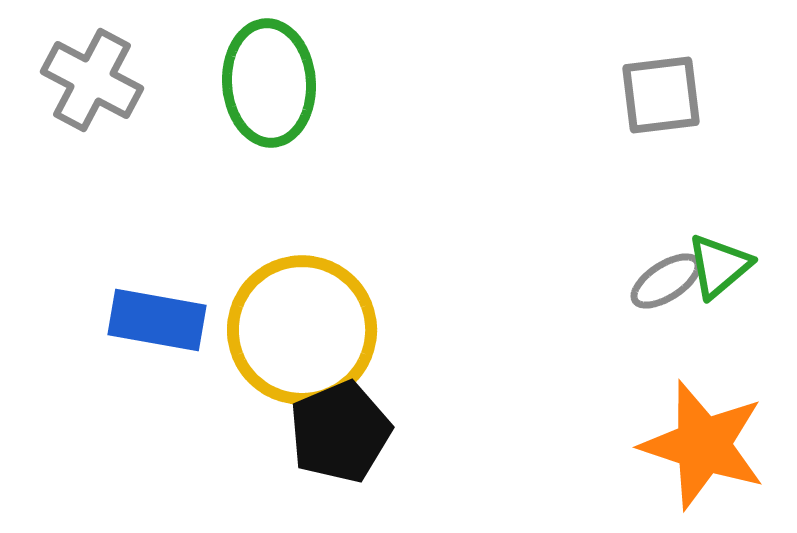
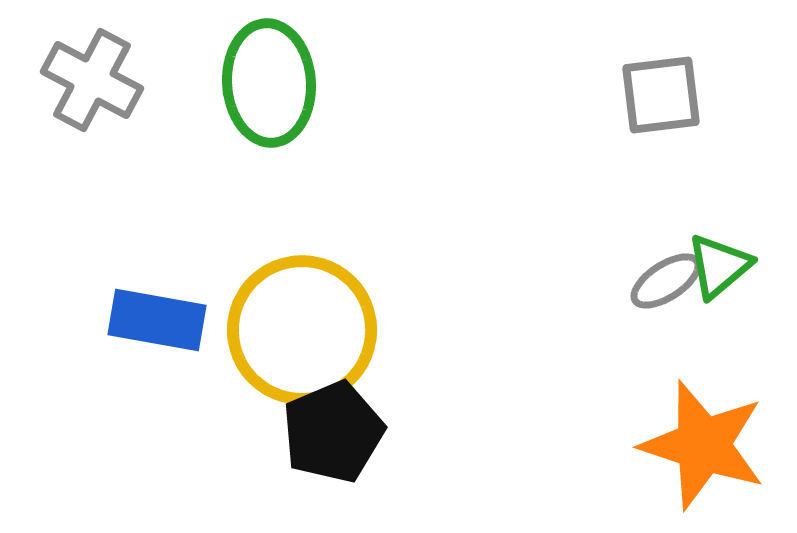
black pentagon: moved 7 px left
